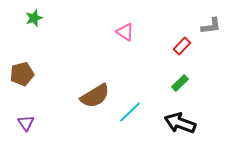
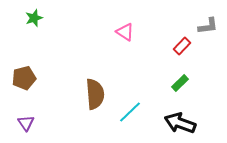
gray L-shape: moved 3 px left
brown pentagon: moved 2 px right, 4 px down
brown semicircle: moved 2 px up; rotated 64 degrees counterclockwise
